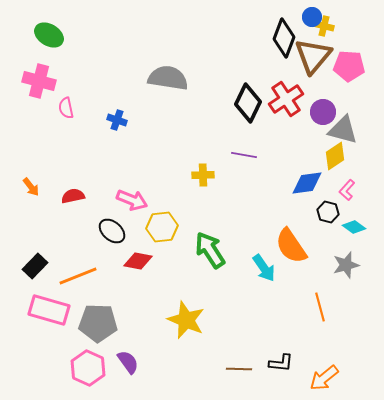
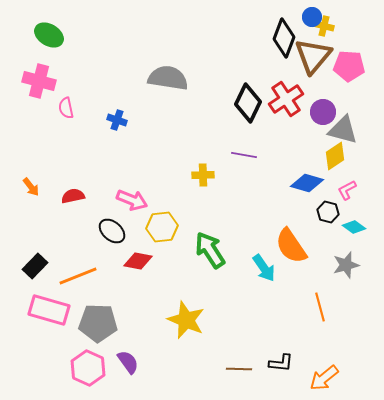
blue diamond at (307, 183): rotated 24 degrees clockwise
pink L-shape at (347, 190): rotated 20 degrees clockwise
